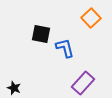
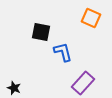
orange square: rotated 24 degrees counterclockwise
black square: moved 2 px up
blue L-shape: moved 2 px left, 4 px down
